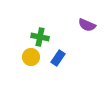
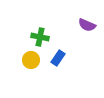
yellow circle: moved 3 px down
